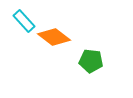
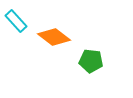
cyan rectangle: moved 8 px left
